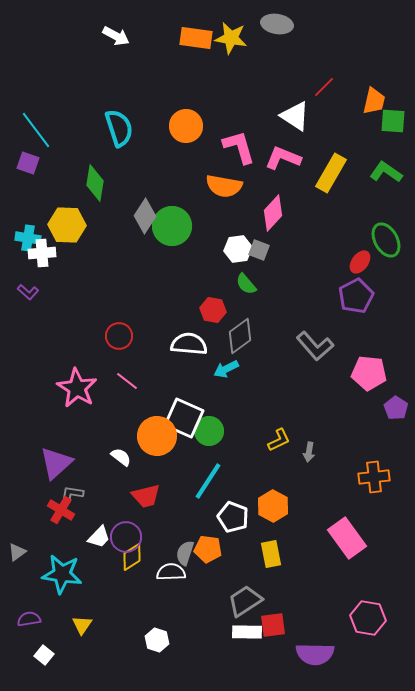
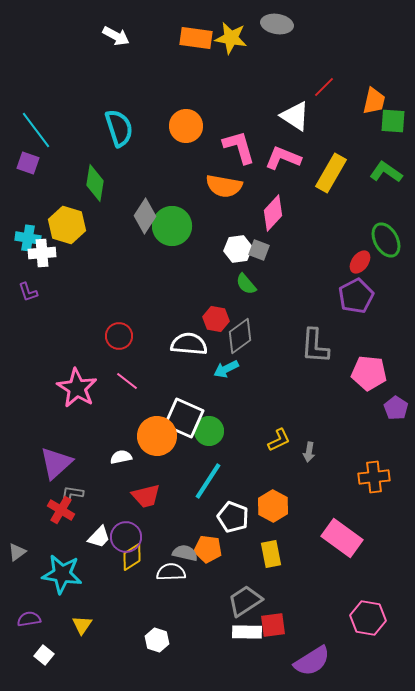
yellow hexagon at (67, 225): rotated 15 degrees clockwise
purple L-shape at (28, 292): rotated 30 degrees clockwise
red hexagon at (213, 310): moved 3 px right, 9 px down
gray L-shape at (315, 346): rotated 45 degrees clockwise
white semicircle at (121, 457): rotated 50 degrees counterclockwise
pink rectangle at (347, 538): moved 5 px left; rotated 18 degrees counterclockwise
gray semicircle at (185, 553): rotated 85 degrees clockwise
purple semicircle at (315, 654): moved 3 px left, 7 px down; rotated 33 degrees counterclockwise
